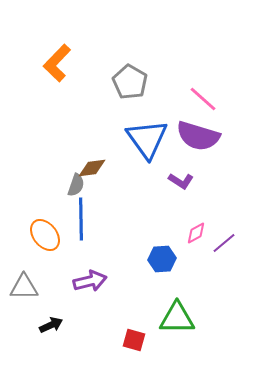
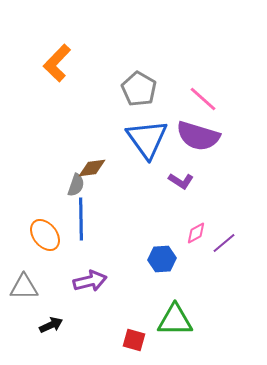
gray pentagon: moved 9 px right, 7 px down
green triangle: moved 2 px left, 2 px down
